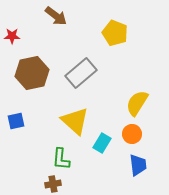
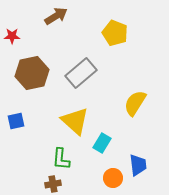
brown arrow: rotated 70 degrees counterclockwise
yellow semicircle: moved 2 px left
orange circle: moved 19 px left, 44 px down
